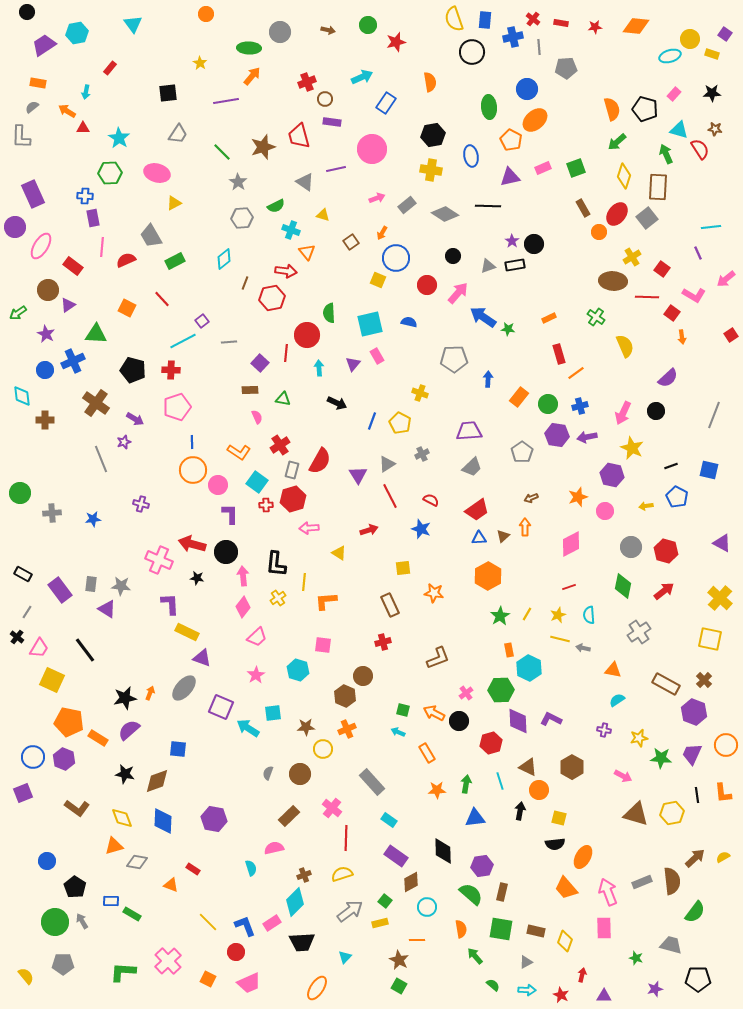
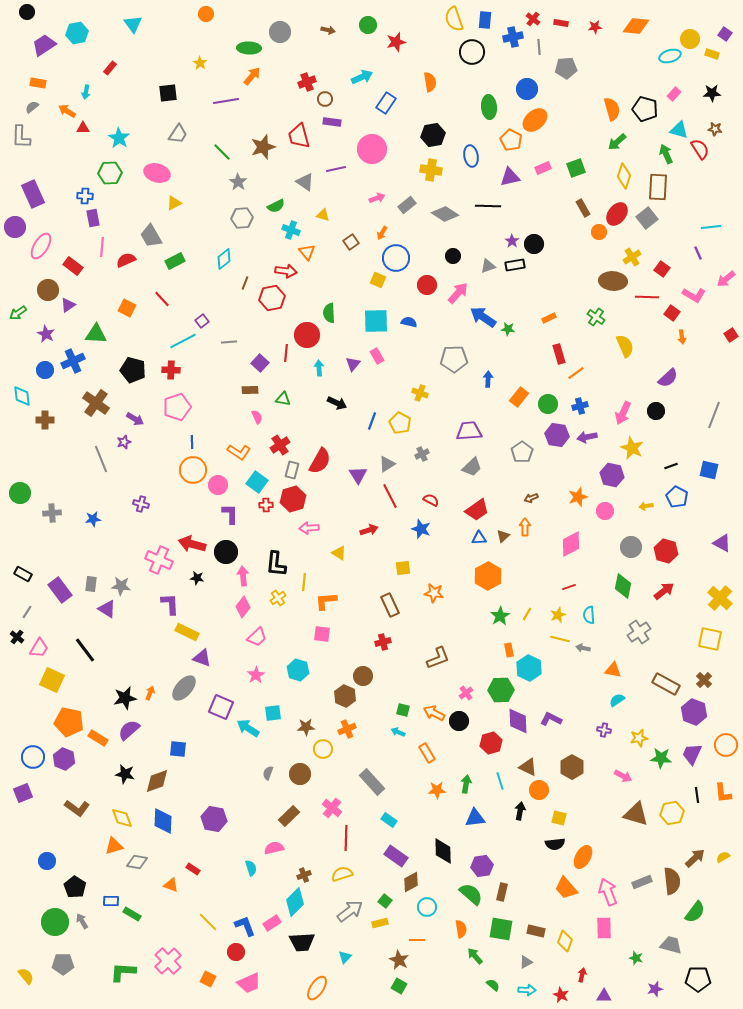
cyan square at (370, 324): moved 6 px right, 3 px up; rotated 12 degrees clockwise
pink square at (323, 645): moved 1 px left, 11 px up
